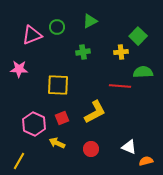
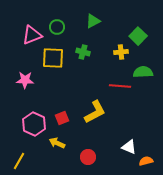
green triangle: moved 3 px right
green cross: rotated 24 degrees clockwise
pink star: moved 6 px right, 11 px down
yellow square: moved 5 px left, 27 px up
red circle: moved 3 px left, 8 px down
